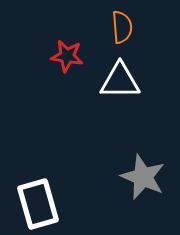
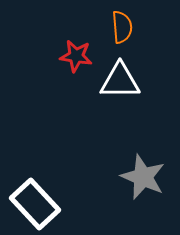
red star: moved 9 px right
white rectangle: moved 3 px left; rotated 27 degrees counterclockwise
